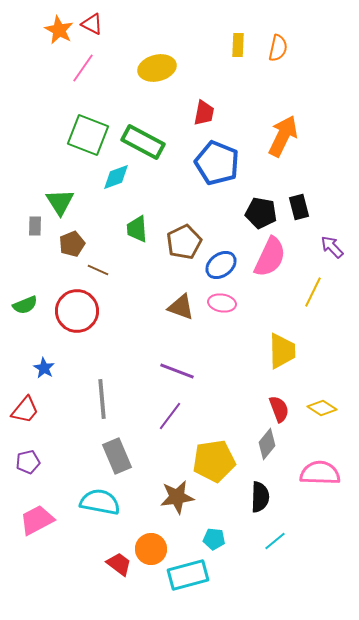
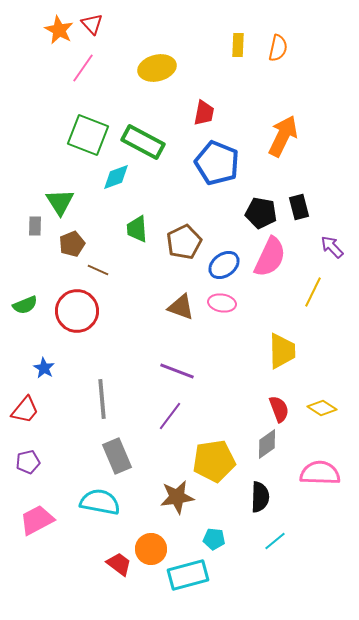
red triangle at (92, 24): rotated 20 degrees clockwise
blue ellipse at (221, 265): moved 3 px right
gray diamond at (267, 444): rotated 16 degrees clockwise
